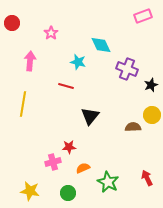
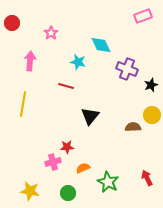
red star: moved 2 px left
